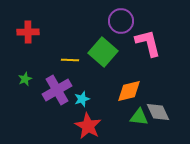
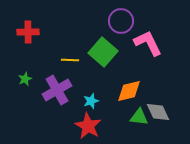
pink L-shape: rotated 12 degrees counterclockwise
cyan star: moved 9 px right, 2 px down
